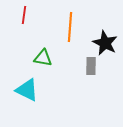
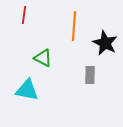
orange line: moved 4 px right, 1 px up
green triangle: rotated 18 degrees clockwise
gray rectangle: moved 1 px left, 9 px down
cyan triangle: rotated 15 degrees counterclockwise
